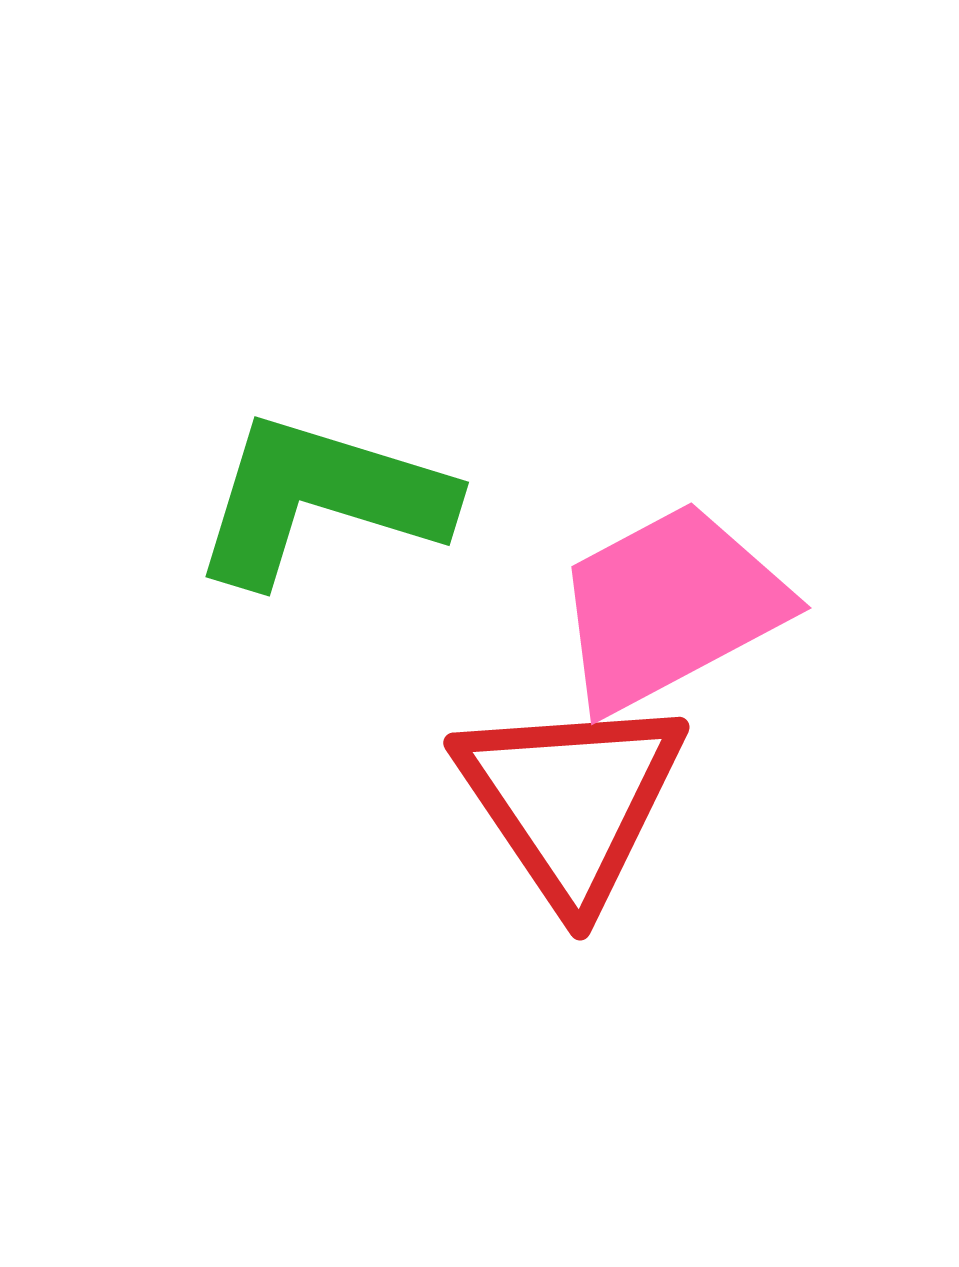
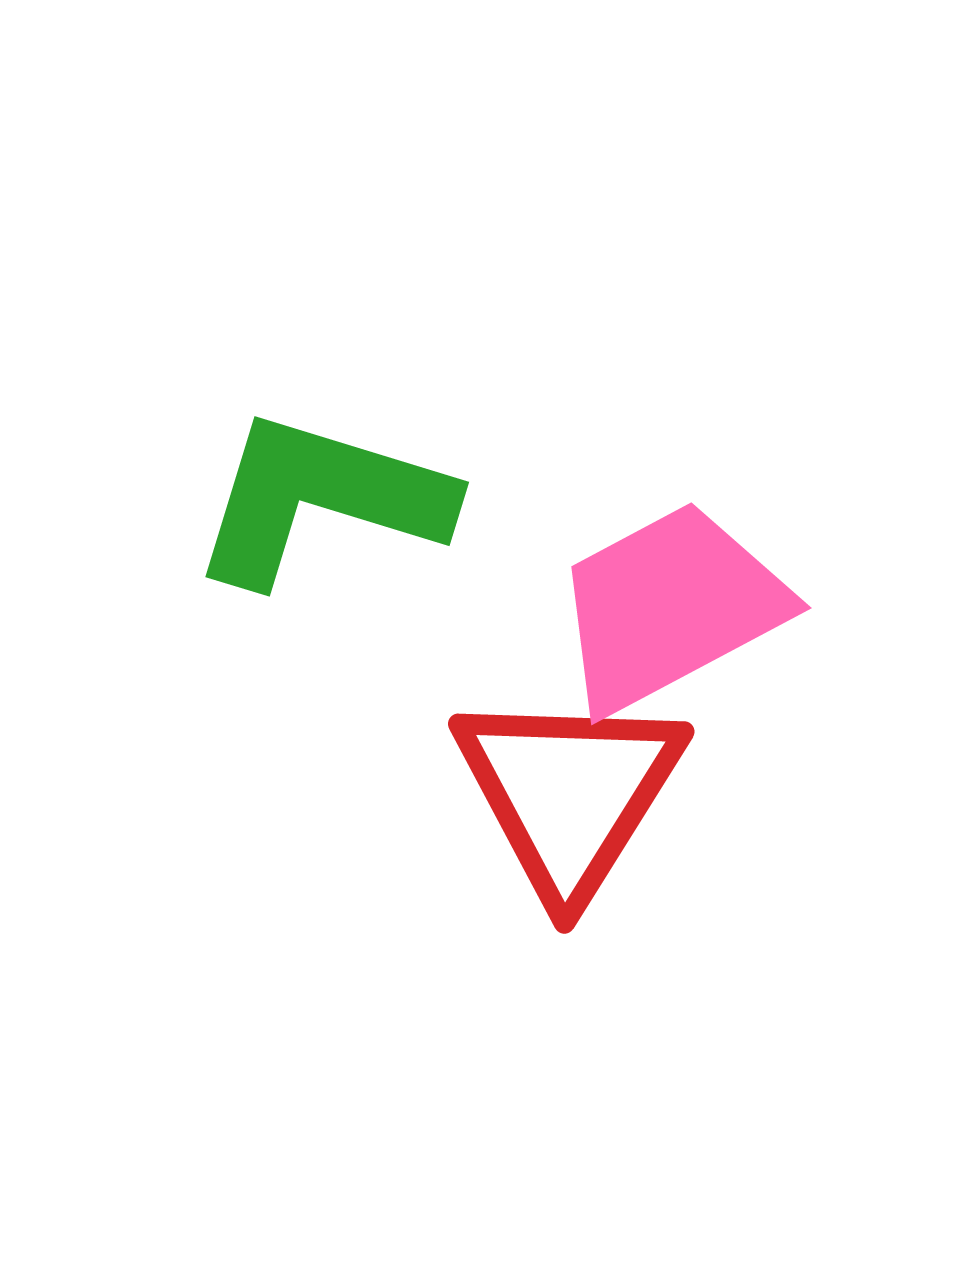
red triangle: moved 2 px left, 7 px up; rotated 6 degrees clockwise
